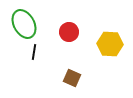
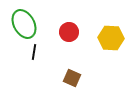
yellow hexagon: moved 1 px right, 6 px up
